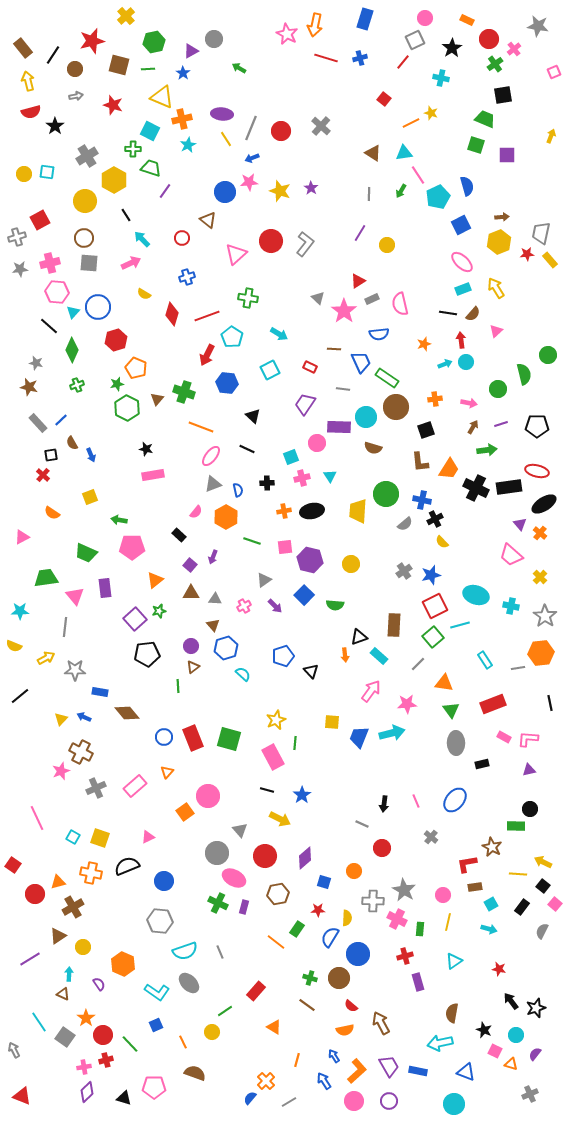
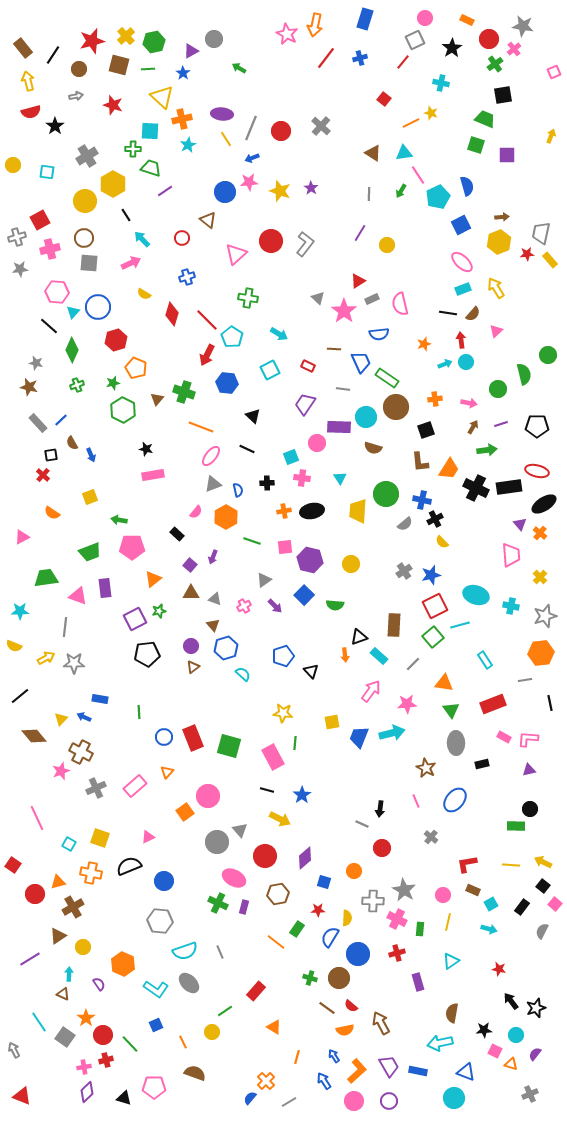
yellow cross at (126, 16): moved 20 px down
gray star at (538, 26): moved 15 px left
red line at (326, 58): rotated 70 degrees counterclockwise
brown circle at (75, 69): moved 4 px right
cyan cross at (441, 78): moved 5 px down
yellow triangle at (162, 97): rotated 20 degrees clockwise
cyan square at (150, 131): rotated 24 degrees counterclockwise
yellow circle at (24, 174): moved 11 px left, 9 px up
yellow hexagon at (114, 180): moved 1 px left, 4 px down
purple line at (165, 191): rotated 21 degrees clockwise
pink cross at (50, 263): moved 14 px up
red line at (207, 316): moved 4 px down; rotated 65 degrees clockwise
red rectangle at (310, 367): moved 2 px left, 1 px up
green star at (117, 384): moved 4 px left, 1 px up
green hexagon at (127, 408): moved 4 px left, 2 px down
cyan triangle at (330, 476): moved 10 px right, 2 px down
pink cross at (302, 478): rotated 21 degrees clockwise
black rectangle at (179, 535): moved 2 px left, 1 px up
green trapezoid at (86, 553): moved 4 px right, 1 px up; rotated 45 degrees counterclockwise
pink trapezoid at (511, 555): rotated 135 degrees counterclockwise
orange triangle at (155, 580): moved 2 px left, 1 px up
pink triangle at (75, 596): moved 3 px right; rotated 30 degrees counterclockwise
gray triangle at (215, 599): rotated 16 degrees clockwise
gray star at (545, 616): rotated 20 degrees clockwise
purple square at (135, 619): rotated 15 degrees clockwise
gray line at (418, 664): moved 5 px left
gray line at (518, 668): moved 7 px right, 12 px down
gray star at (75, 670): moved 1 px left, 7 px up
green line at (178, 686): moved 39 px left, 26 px down
blue rectangle at (100, 692): moved 7 px down
brown diamond at (127, 713): moved 93 px left, 23 px down
yellow star at (276, 720): moved 7 px right, 7 px up; rotated 30 degrees clockwise
yellow square at (332, 722): rotated 14 degrees counterclockwise
green square at (229, 739): moved 7 px down
black arrow at (384, 804): moved 4 px left, 5 px down
cyan square at (73, 837): moved 4 px left, 7 px down
brown star at (492, 847): moved 66 px left, 79 px up
gray circle at (217, 853): moved 11 px up
black semicircle at (127, 866): moved 2 px right
yellow line at (518, 874): moved 7 px left, 9 px up
brown rectangle at (475, 887): moved 2 px left, 3 px down; rotated 32 degrees clockwise
red cross at (405, 956): moved 8 px left, 3 px up
cyan triangle at (454, 961): moved 3 px left
cyan L-shape at (157, 992): moved 1 px left, 3 px up
brown line at (307, 1005): moved 20 px right, 3 px down
black star at (484, 1030): rotated 28 degrees counterclockwise
orange line at (297, 1060): moved 3 px up
cyan circle at (454, 1104): moved 6 px up
